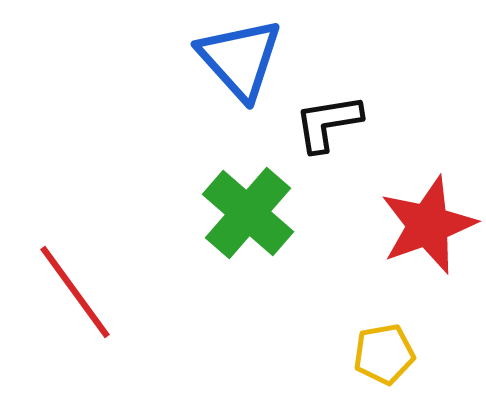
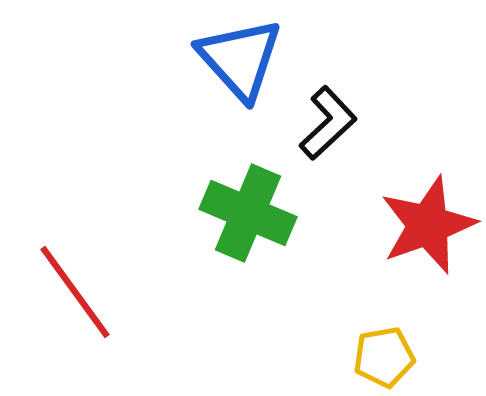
black L-shape: rotated 146 degrees clockwise
green cross: rotated 18 degrees counterclockwise
yellow pentagon: moved 3 px down
